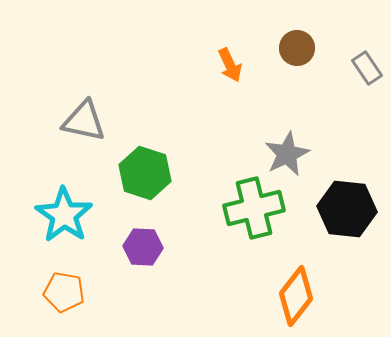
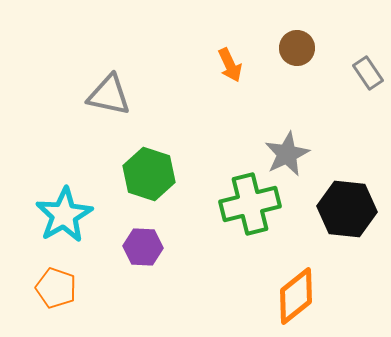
gray rectangle: moved 1 px right, 5 px down
gray triangle: moved 25 px right, 26 px up
green hexagon: moved 4 px right, 1 px down
green cross: moved 4 px left, 4 px up
cyan star: rotated 8 degrees clockwise
orange pentagon: moved 8 px left, 4 px up; rotated 9 degrees clockwise
orange diamond: rotated 14 degrees clockwise
